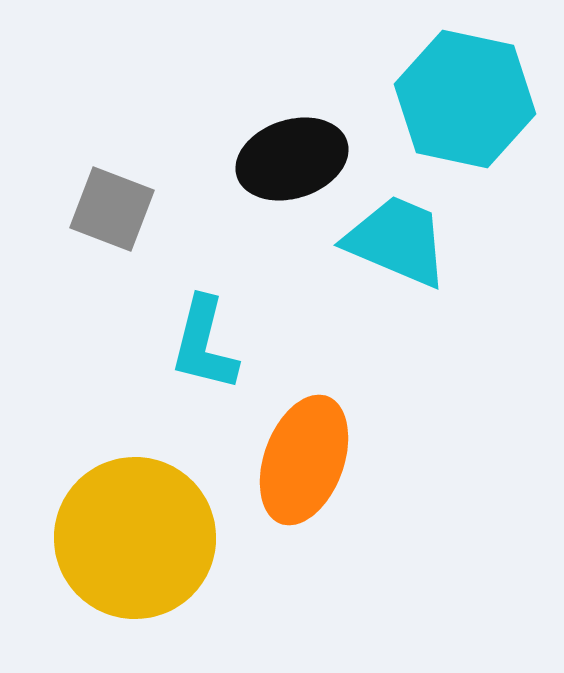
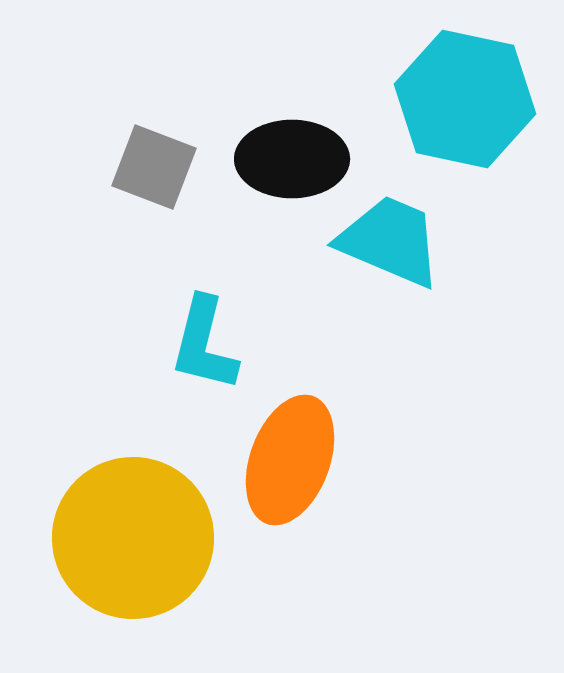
black ellipse: rotated 18 degrees clockwise
gray square: moved 42 px right, 42 px up
cyan trapezoid: moved 7 px left
orange ellipse: moved 14 px left
yellow circle: moved 2 px left
